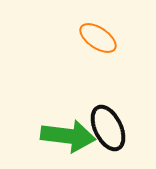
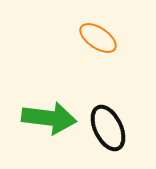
green arrow: moved 19 px left, 18 px up
